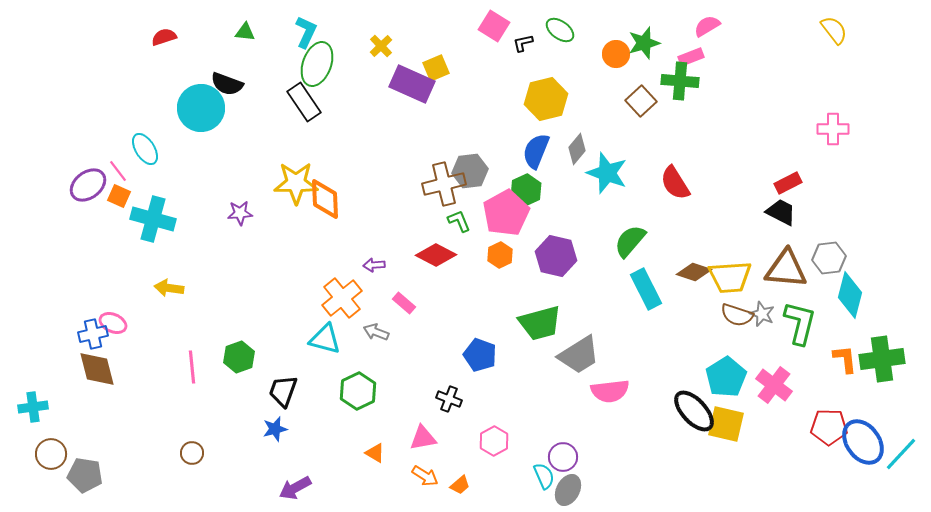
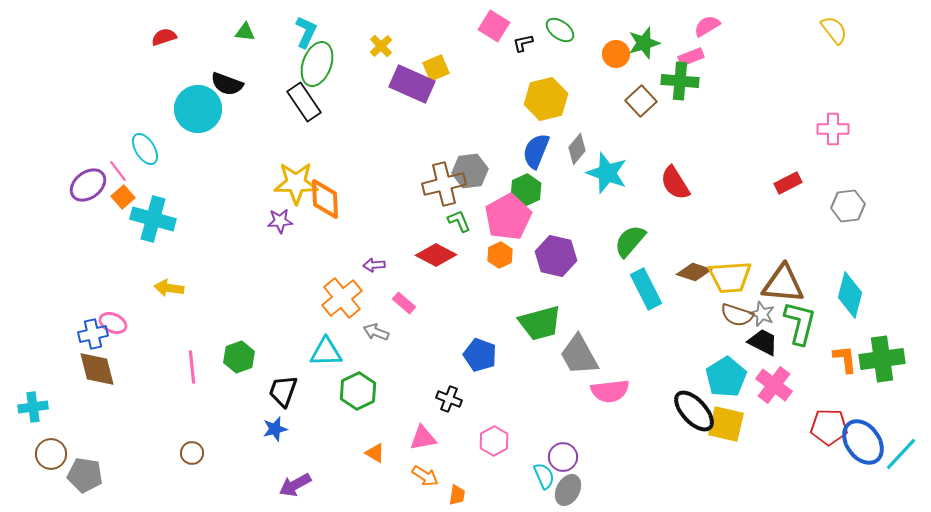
cyan circle at (201, 108): moved 3 px left, 1 px down
orange square at (119, 196): moved 4 px right, 1 px down; rotated 25 degrees clockwise
black trapezoid at (781, 212): moved 18 px left, 130 px down
purple star at (240, 213): moved 40 px right, 8 px down
pink pentagon at (506, 213): moved 2 px right, 4 px down
gray hexagon at (829, 258): moved 19 px right, 52 px up
brown triangle at (786, 269): moved 3 px left, 15 px down
cyan triangle at (325, 339): moved 1 px right, 13 px down; rotated 16 degrees counterclockwise
gray trapezoid at (579, 355): rotated 93 degrees clockwise
orange trapezoid at (460, 485): moved 3 px left, 10 px down; rotated 40 degrees counterclockwise
purple arrow at (295, 488): moved 3 px up
